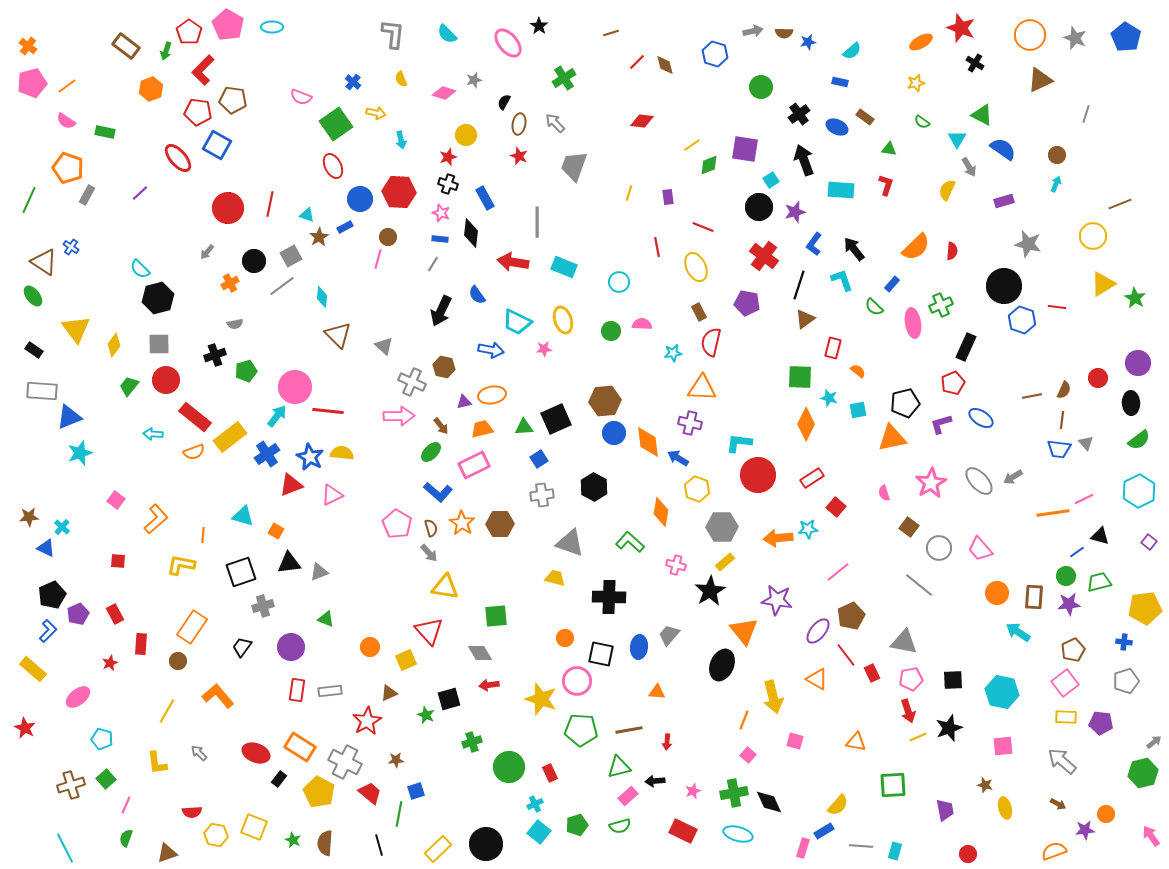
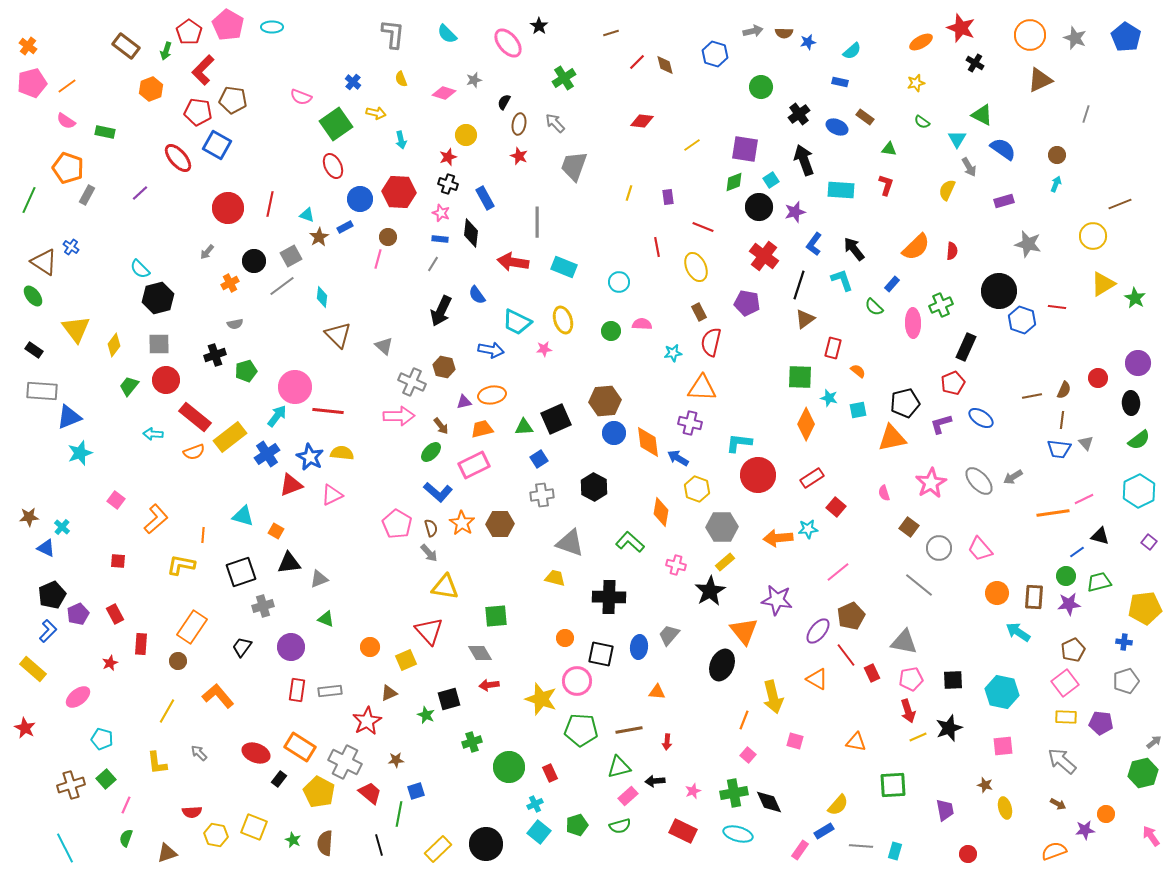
green diamond at (709, 165): moved 25 px right, 17 px down
black circle at (1004, 286): moved 5 px left, 5 px down
pink ellipse at (913, 323): rotated 8 degrees clockwise
gray triangle at (319, 572): moved 7 px down
pink rectangle at (803, 848): moved 3 px left, 2 px down; rotated 18 degrees clockwise
